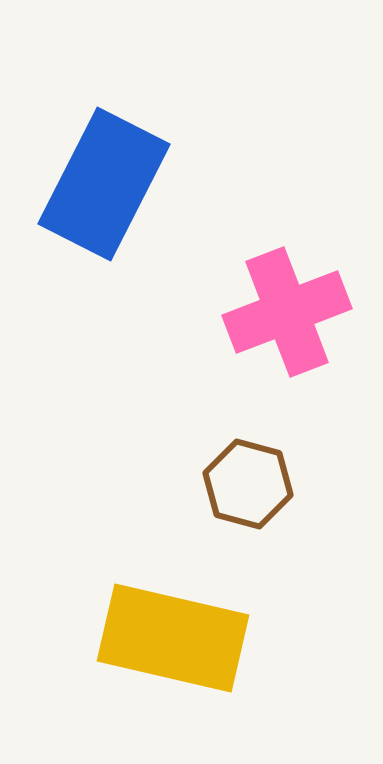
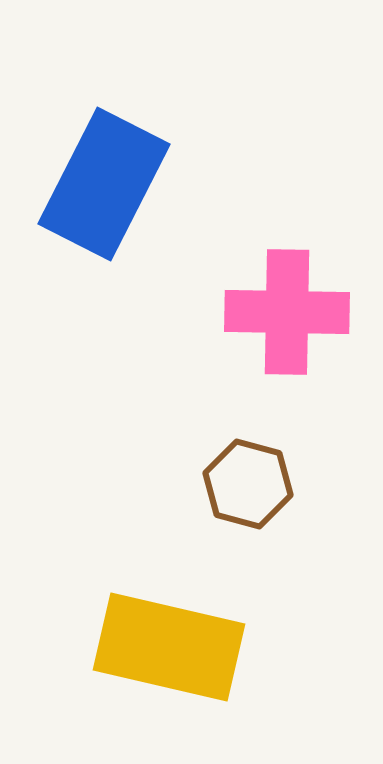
pink cross: rotated 22 degrees clockwise
yellow rectangle: moved 4 px left, 9 px down
